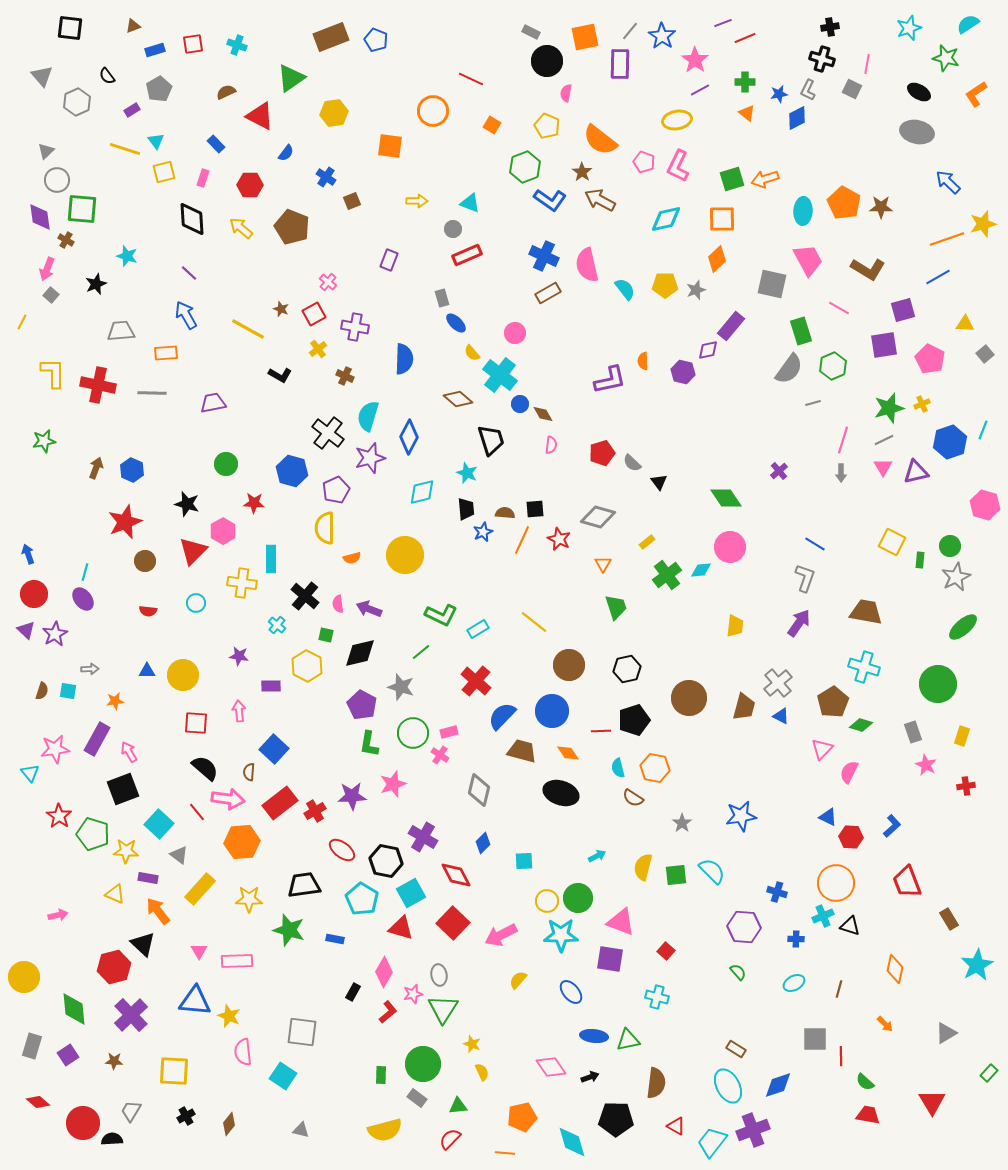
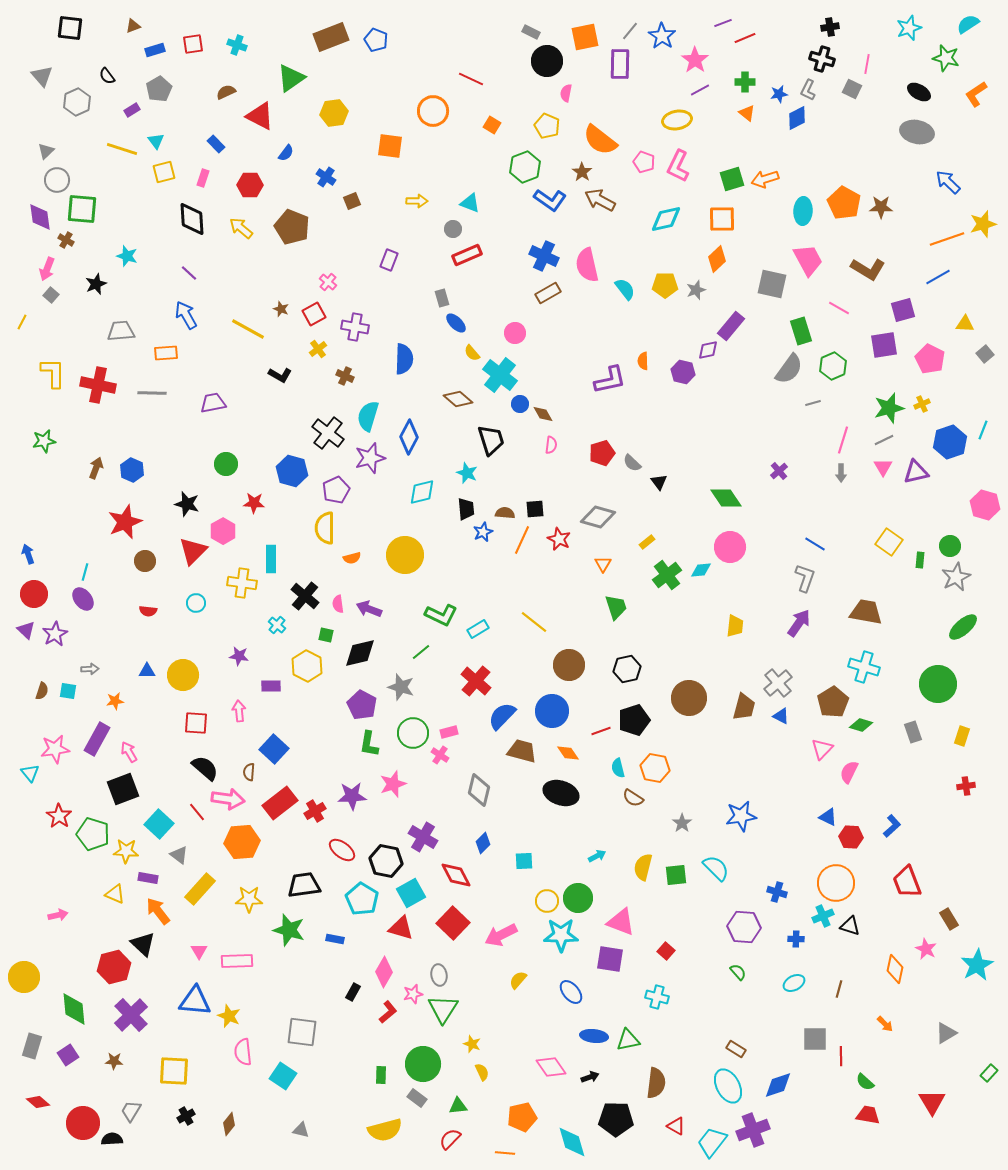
yellow line at (125, 149): moved 3 px left
yellow square at (892, 542): moved 3 px left; rotated 8 degrees clockwise
red line at (601, 731): rotated 18 degrees counterclockwise
pink star at (926, 765): moved 184 px down
cyan semicircle at (712, 871): moved 4 px right, 3 px up
